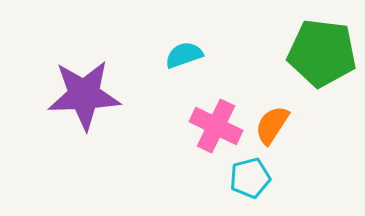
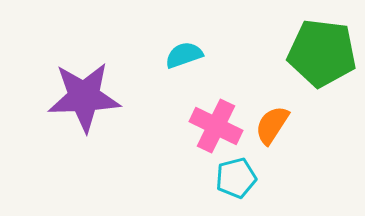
purple star: moved 2 px down
cyan pentagon: moved 14 px left
